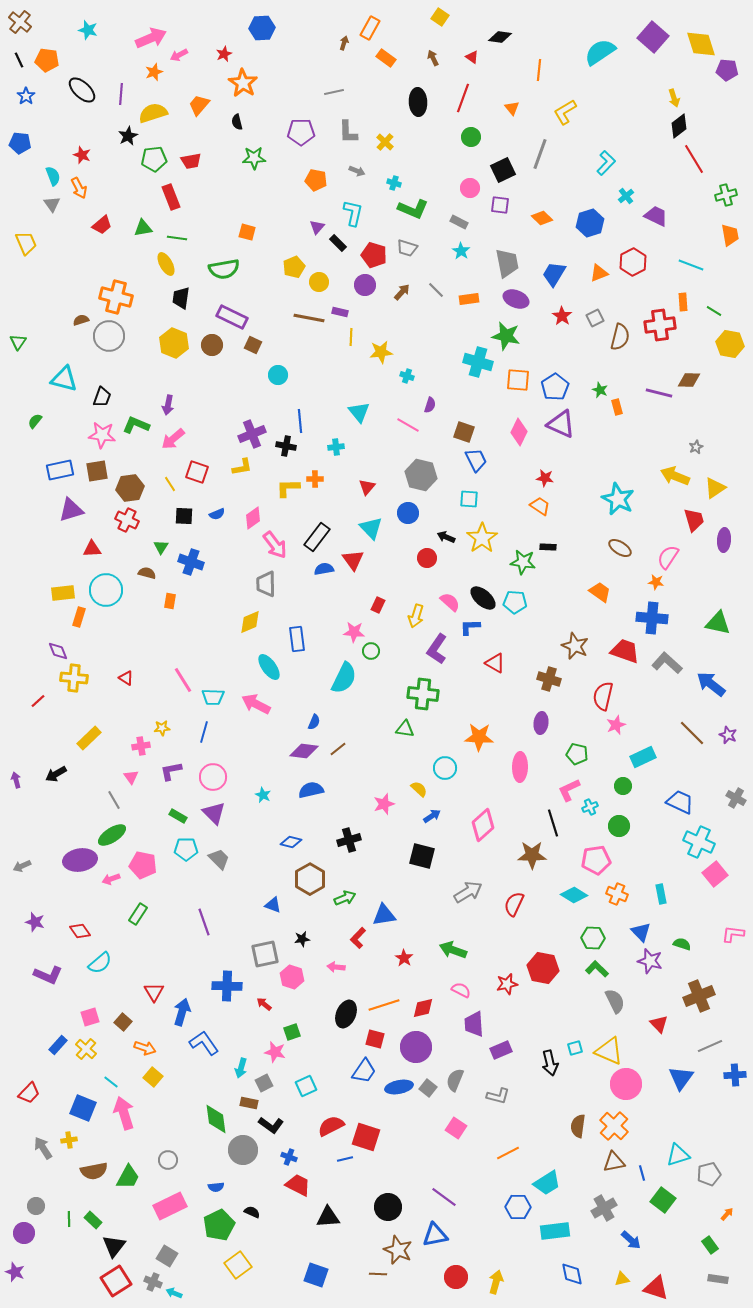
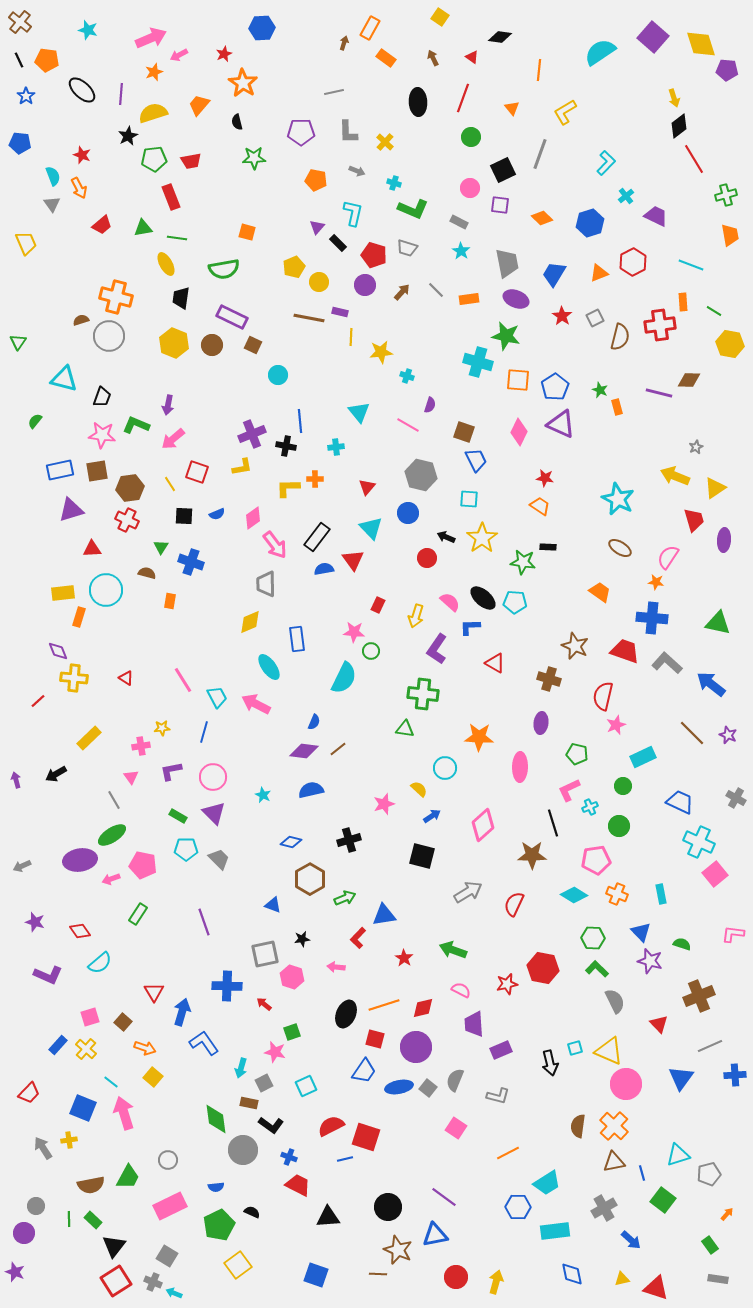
cyan trapezoid at (213, 697): moved 4 px right; rotated 120 degrees counterclockwise
brown semicircle at (94, 1171): moved 3 px left, 14 px down
